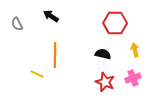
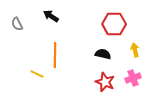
red hexagon: moved 1 px left, 1 px down
